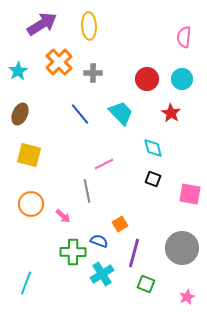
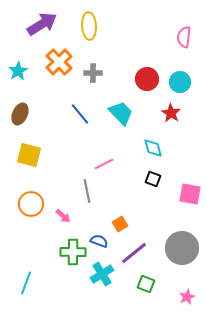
cyan circle: moved 2 px left, 3 px down
purple line: rotated 36 degrees clockwise
